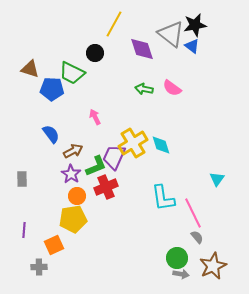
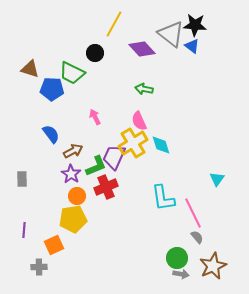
black star: rotated 15 degrees clockwise
purple diamond: rotated 24 degrees counterclockwise
pink semicircle: moved 33 px left, 33 px down; rotated 30 degrees clockwise
